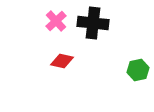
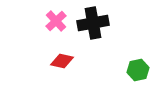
black cross: rotated 16 degrees counterclockwise
